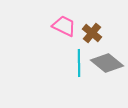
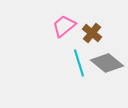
pink trapezoid: rotated 65 degrees counterclockwise
cyan line: rotated 16 degrees counterclockwise
